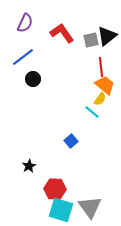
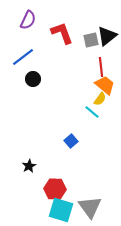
purple semicircle: moved 3 px right, 3 px up
red L-shape: rotated 15 degrees clockwise
